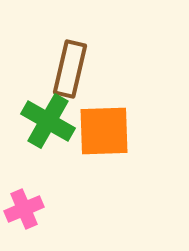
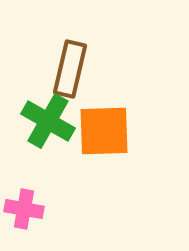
pink cross: rotated 33 degrees clockwise
